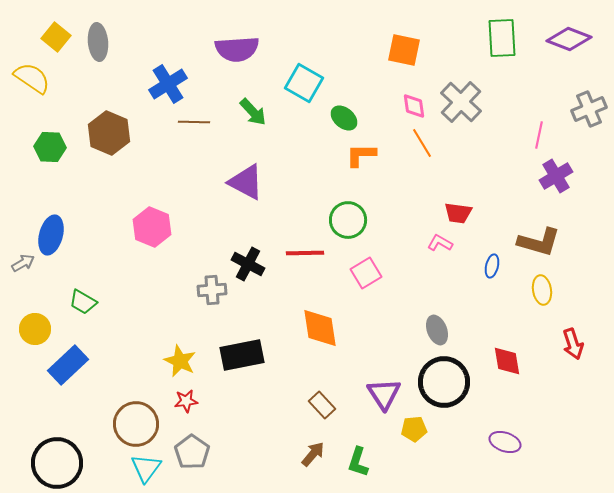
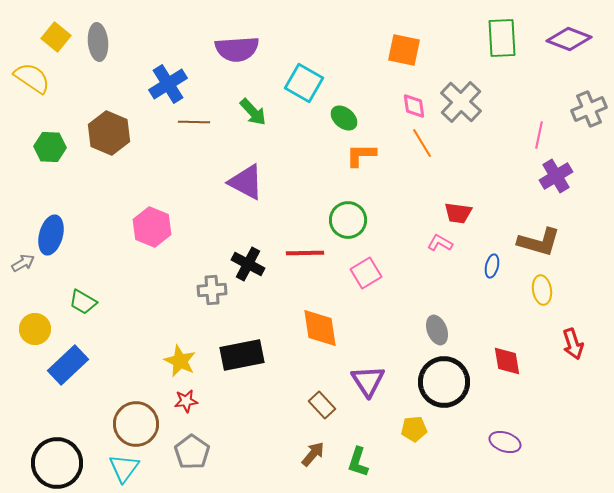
purple triangle at (384, 394): moved 16 px left, 13 px up
cyan triangle at (146, 468): moved 22 px left
